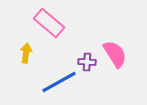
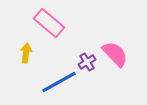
pink semicircle: rotated 12 degrees counterclockwise
purple cross: rotated 36 degrees counterclockwise
